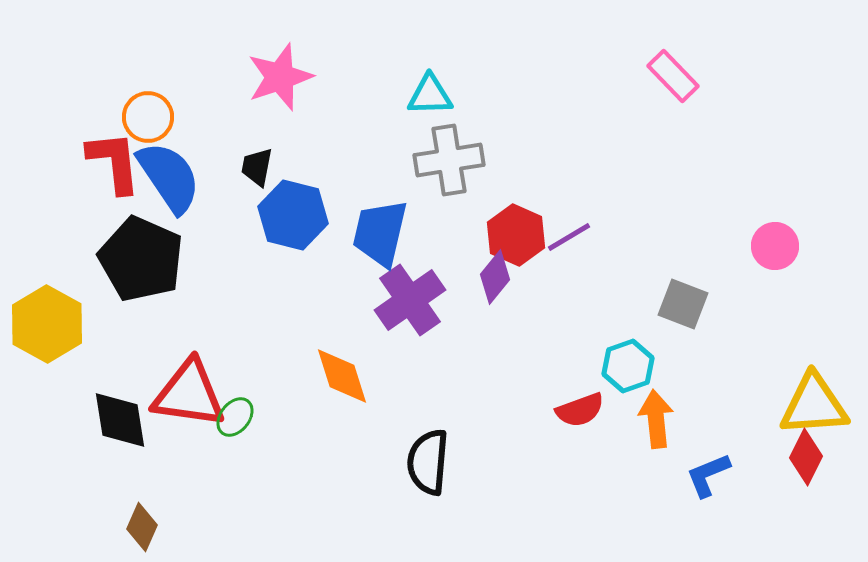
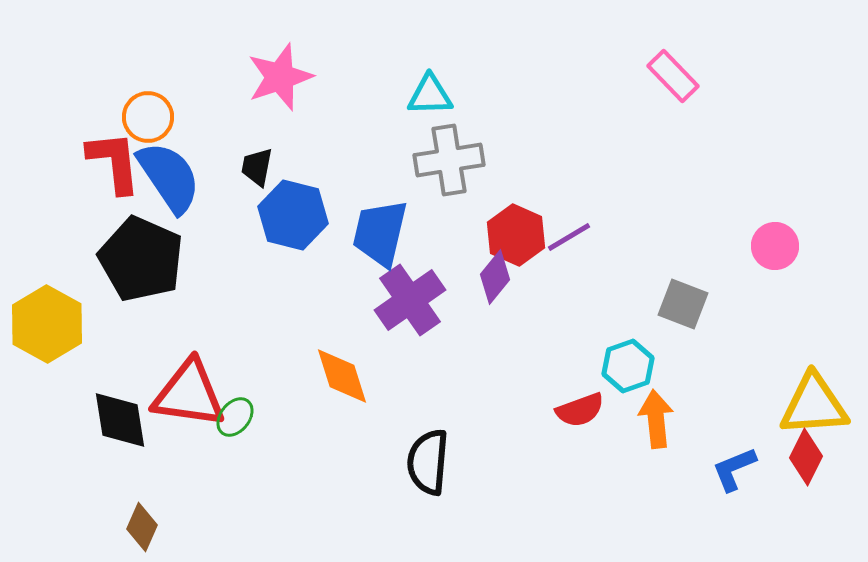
blue L-shape: moved 26 px right, 6 px up
